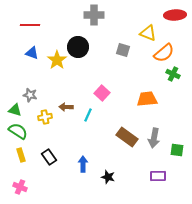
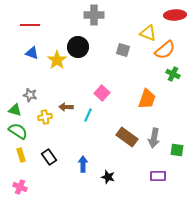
orange semicircle: moved 1 px right, 3 px up
orange trapezoid: rotated 115 degrees clockwise
